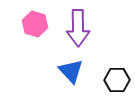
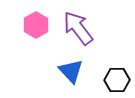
pink hexagon: moved 1 px right, 1 px down; rotated 15 degrees clockwise
purple arrow: rotated 144 degrees clockwise
